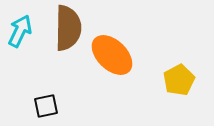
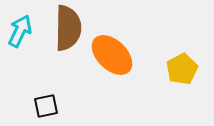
yellow pentagon: moved 3 px right, 11 px up
